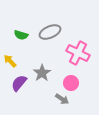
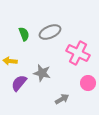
green semicircle: moved 3 px right, 1 px up; rotated 128 degrees counterclockwise
yellow arrow: rotated 40 degrees counterclockwise
gray star: rotated 24 degrees counterclockwise
pink circle: moved 17 px right
gray arrow: rotated 64 degrees counterclockwise
